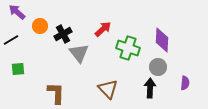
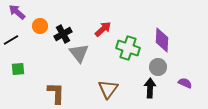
purple semicircle: rotated 72 degrees counterclockwise
brown triangle: rotated 20 degrees clockwise
